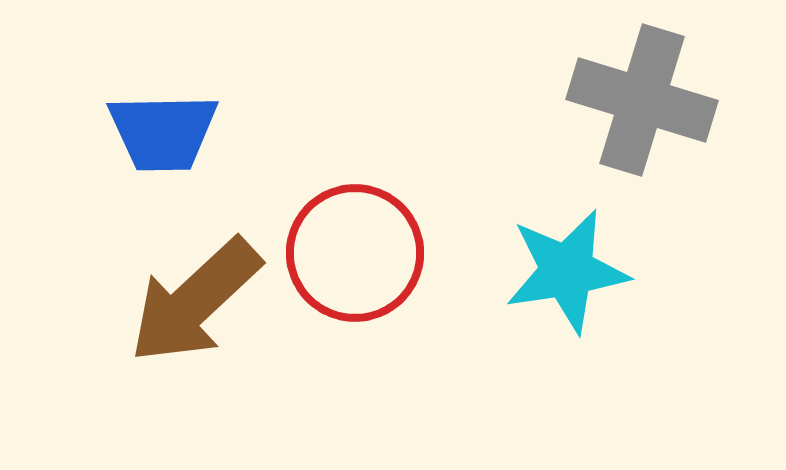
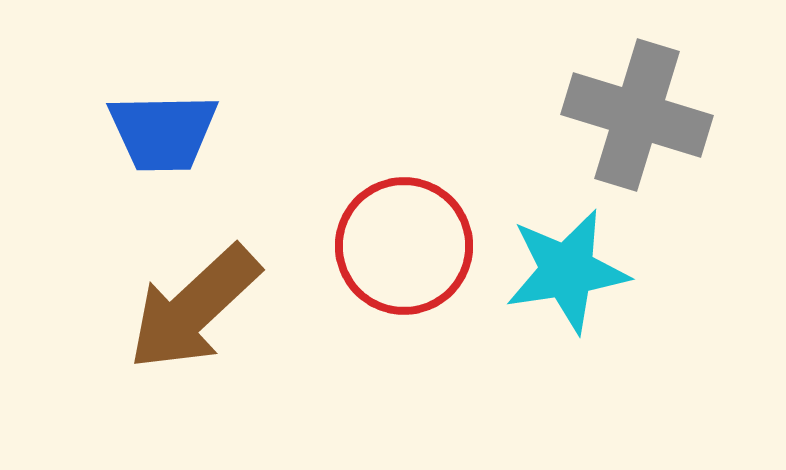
gray cross: moved 5 px left, 15 px down
red circle: moved 49 px right, 7 px up
brown arrow: moved 1 px left, 7 px down
